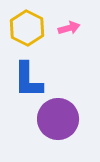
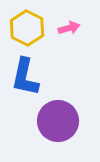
blue L-shape: moved 3 px left, 3 px up; rotated 12 degrees clockwise
purple circle: moved 2 px down
